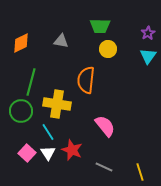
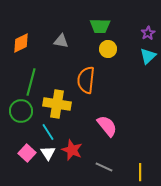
cyan triangle: rotated 12 degrees clockwise
pink semicircle: moved 2 px right
yellow line: rotated 18 degrees clockwise
